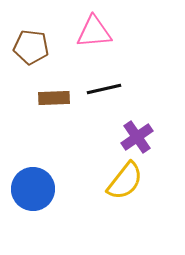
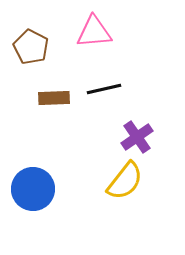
brown pentagon: rotated 20 degrees clockwise
